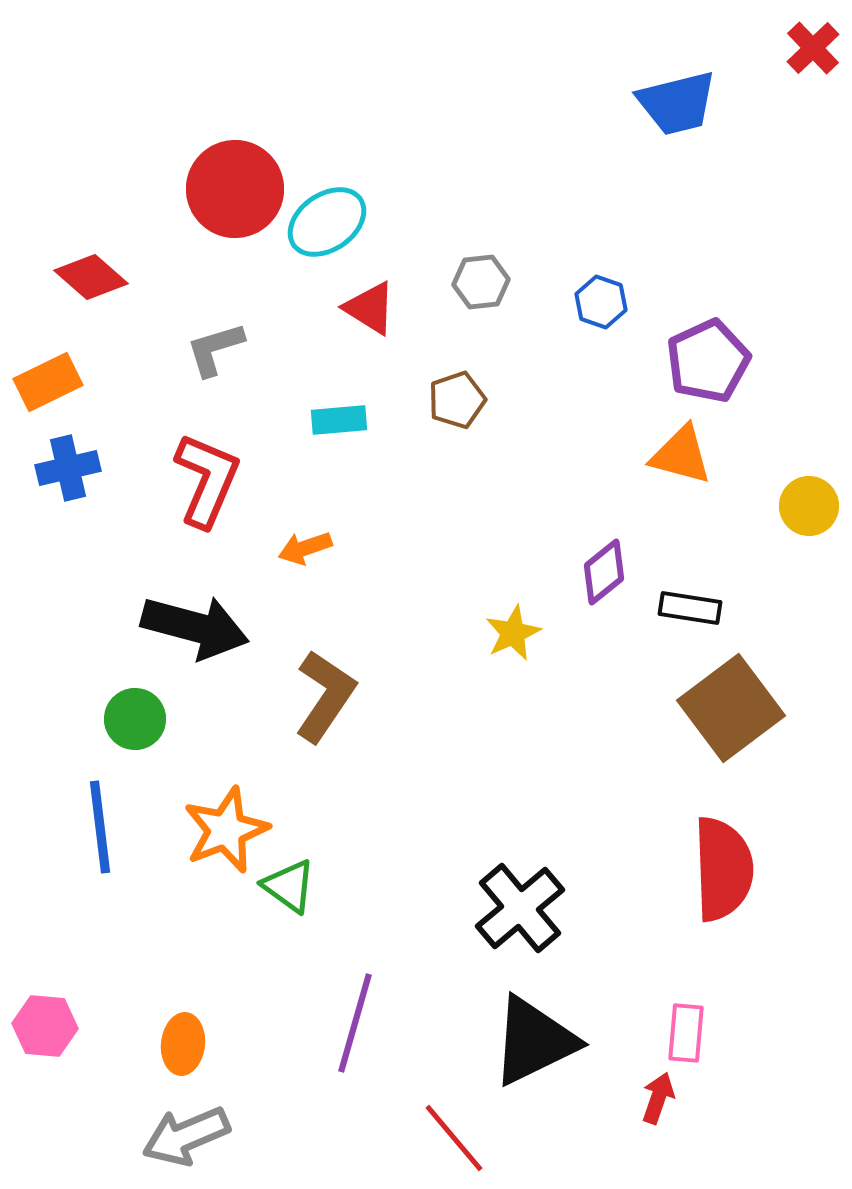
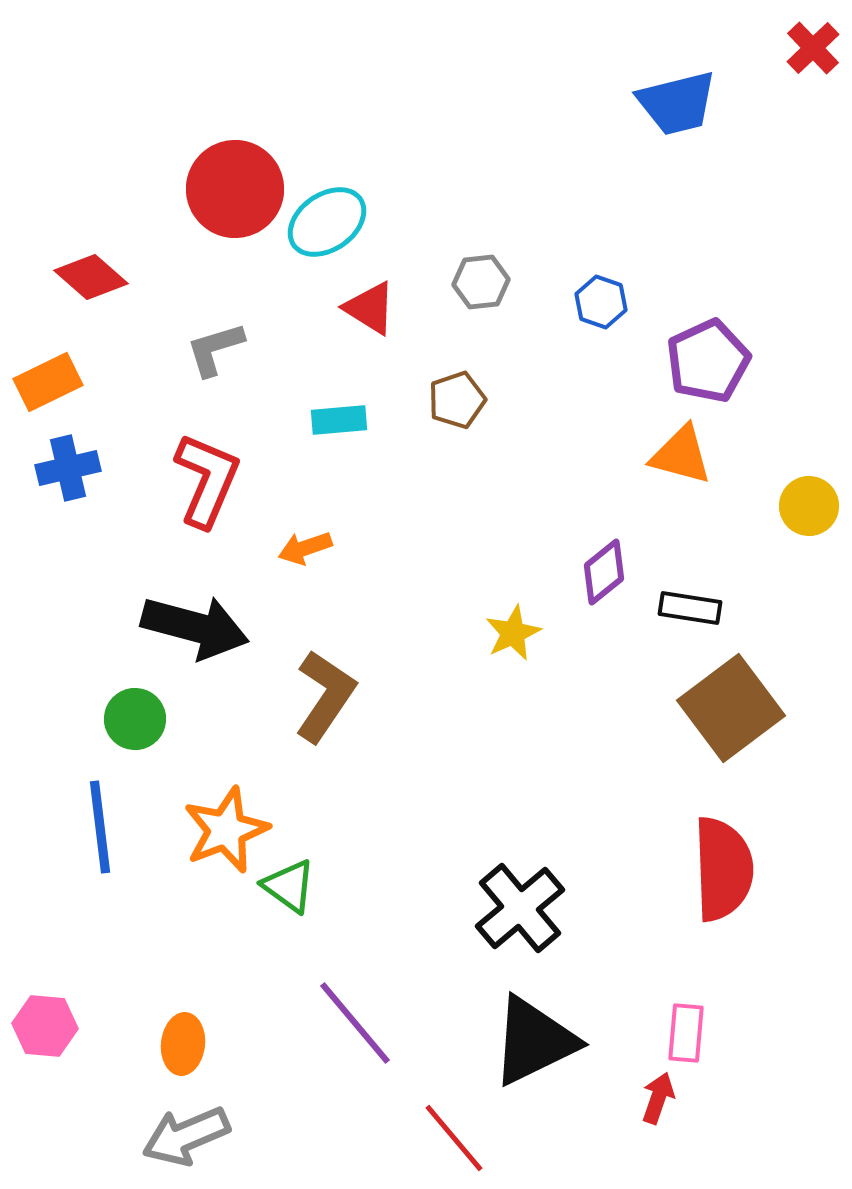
purple line: rotated 56 degrees counterclockwise
